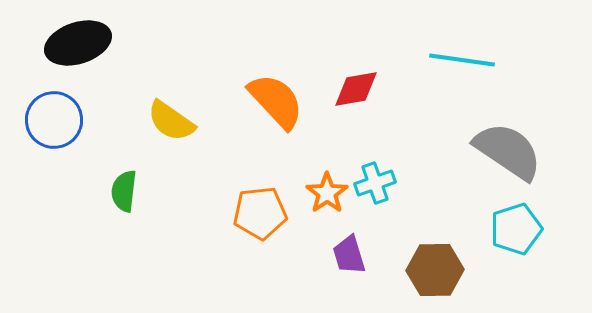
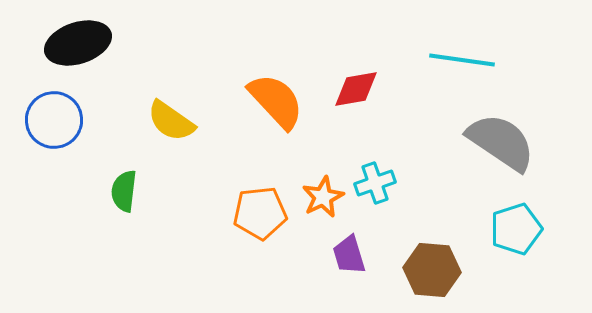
gray semicircle: moved 7 px left, 9 px up
orange star: moved 4 px left, 4 px down; rotated 9 degrees clockwise
brown hexagon: moved 3 px left; rotated 6 degrees clockwise
